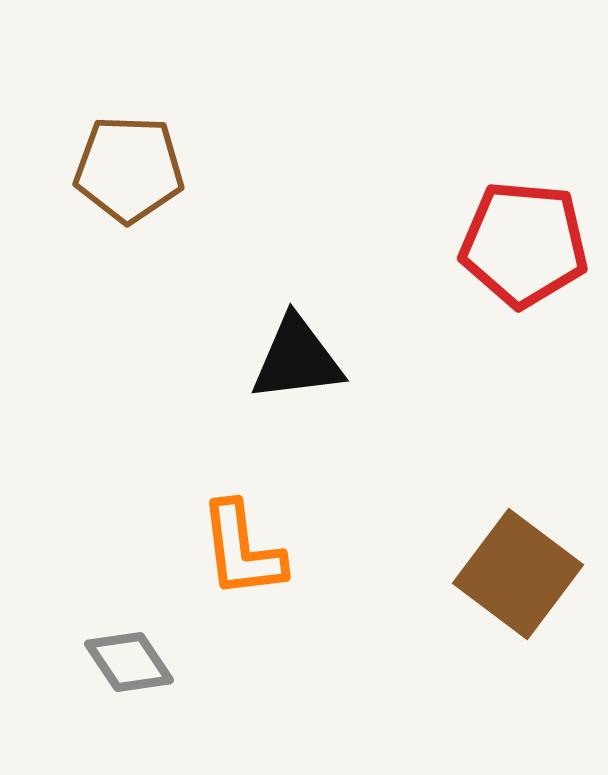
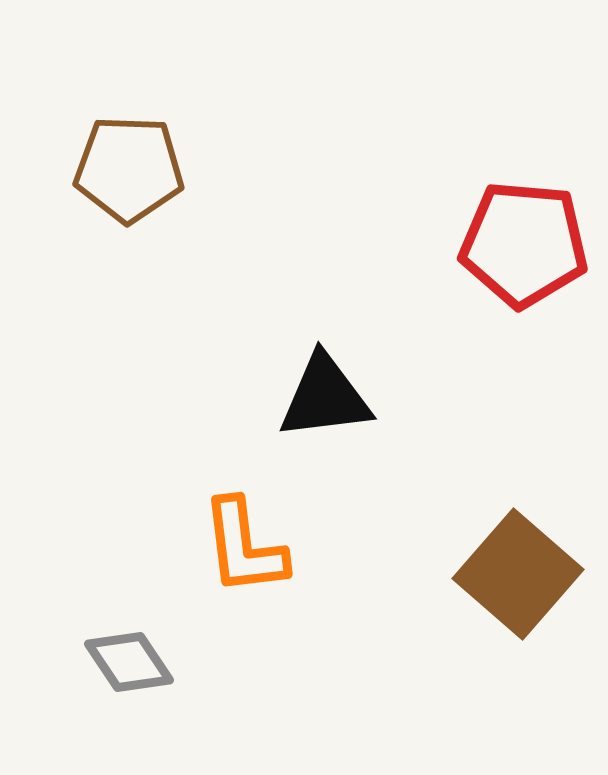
black triangle: moved 28 px right, 38 px down
orange L-shape: moved 2 px right, 3 px up
brown square: rotated 4 degrees clockwise
